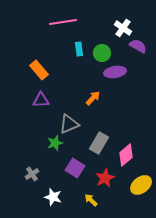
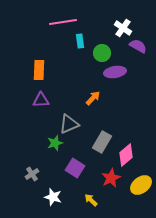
cyan rectangle: moved 1 px right, 8 px up
orange rectangle: rotated 42 degrees clockwise
gray rectangle: moved 3 px right, 1 px up
red star: moved 6 px right
